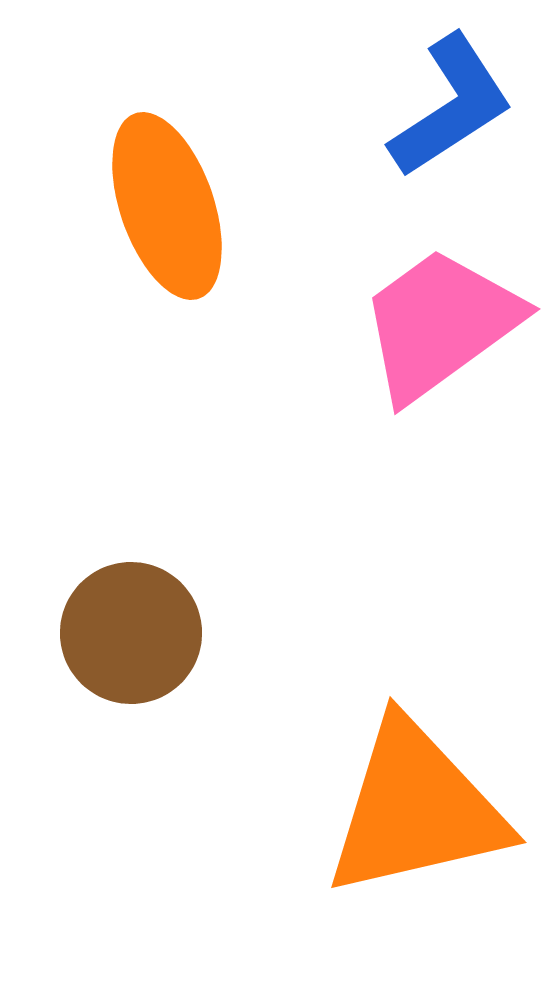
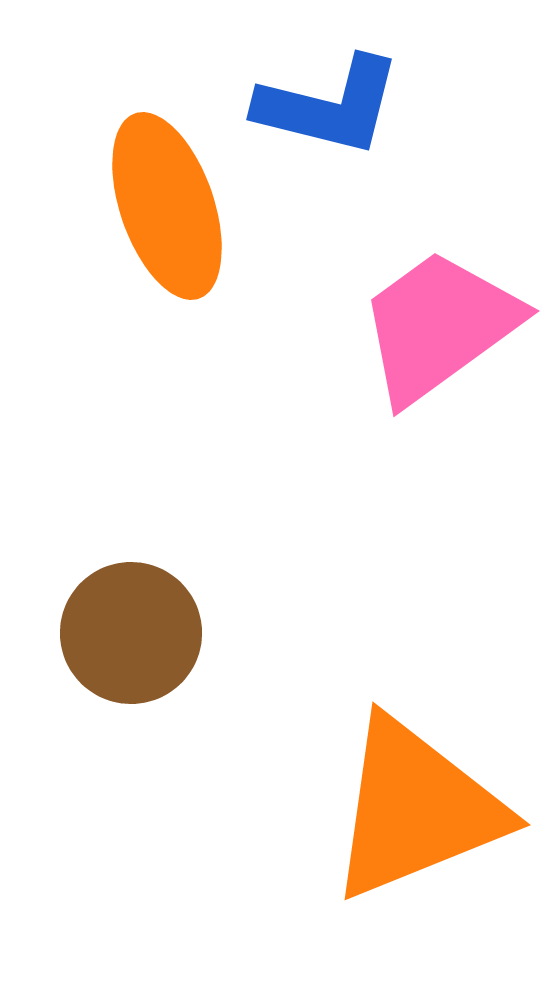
blue L-shape: moved 122 px left; rotated 47 degrees clockwise
pink trapezoid: moved 1 px left, 2 px down
orange triangle: rotated 9 degrees counterclockwise
